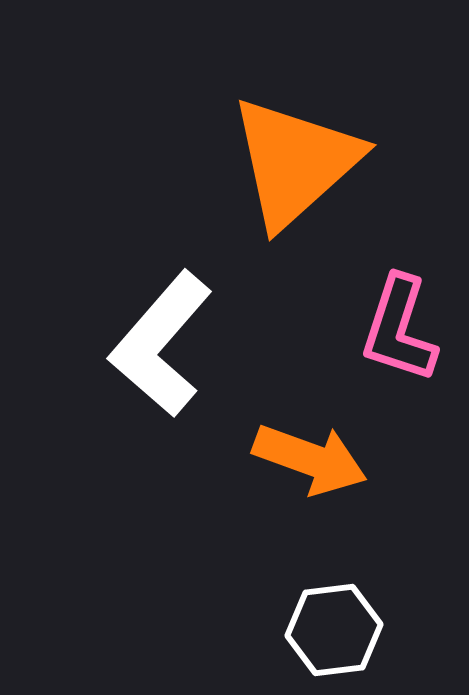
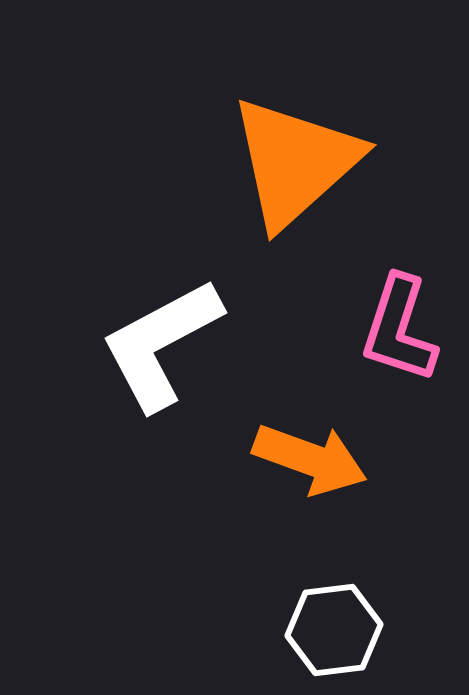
white L-shape: rotated 21 degrees clockwise
